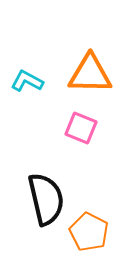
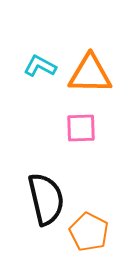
cyan L-shape: moved 13 px right, 15 px up
pink square: rotated 24 degrees counterclockwise
